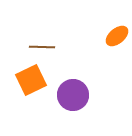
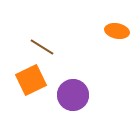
orange ellipse: moved 5 px up; rotated 50 degrees clockwise
brown line: rotated 30 degrees clockwise
